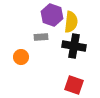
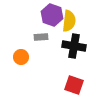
yellow semicircle: moved 2 px left, 1 px up
